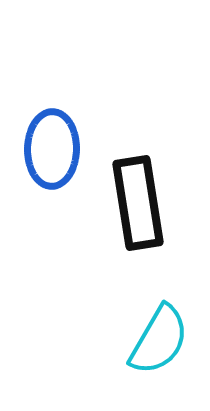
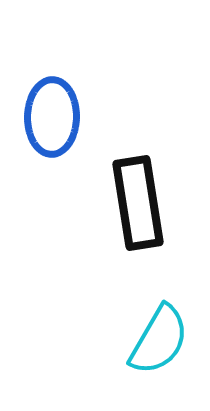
blue ellipse: moved 32 px up
